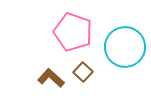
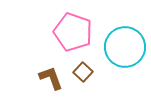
brown L-shape: rotated 28 degrees clockwise
